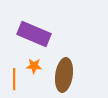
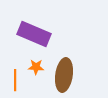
orange star: moved 2 px right, 1 px down
orange line: moved 1 px right, 1 px down
